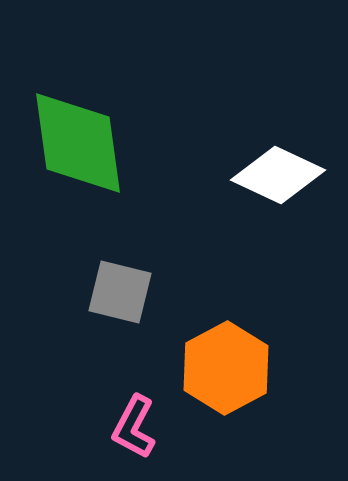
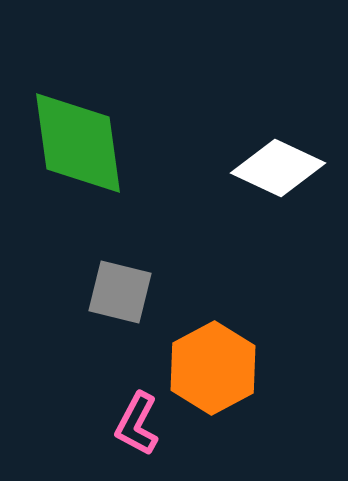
white diamond: moved 7 px up
orange hexagon: moved 13 px left
pink L-shape: moved 3 px right, 3 px up
